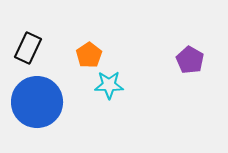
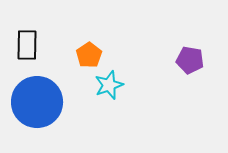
black rectangle: moved 1 px left, 3 px up; rotated 24 degrees counterclockwise
purple pentagon: rotated 20 degrees counterclockwise
cyan star: rotated 20 degrees counterclockwise
